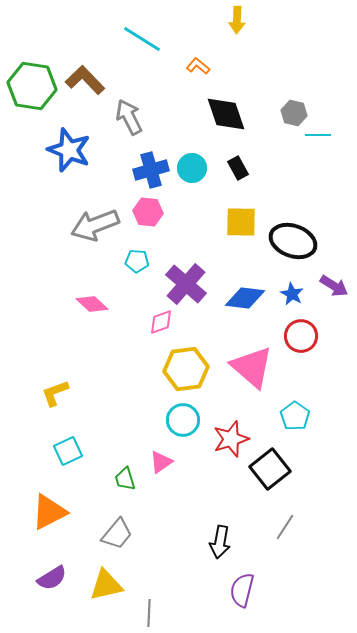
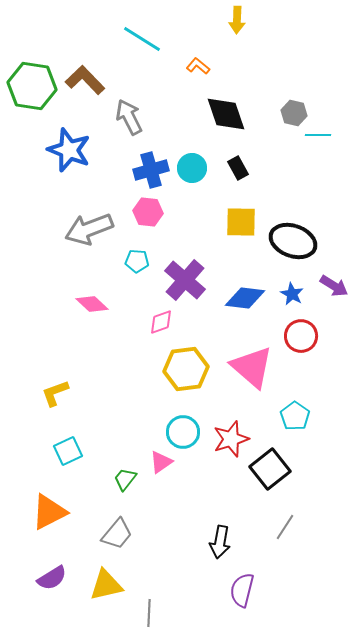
gray arrow at (95, 225): moved 6 px left, 4 px down
purple cross at (186, 284): moved 1 px left, 4 px up
cyan circle at (183, 420): moved 12 px down
green trapezoid at (125, 479): rotated 55 degrees clockwise
